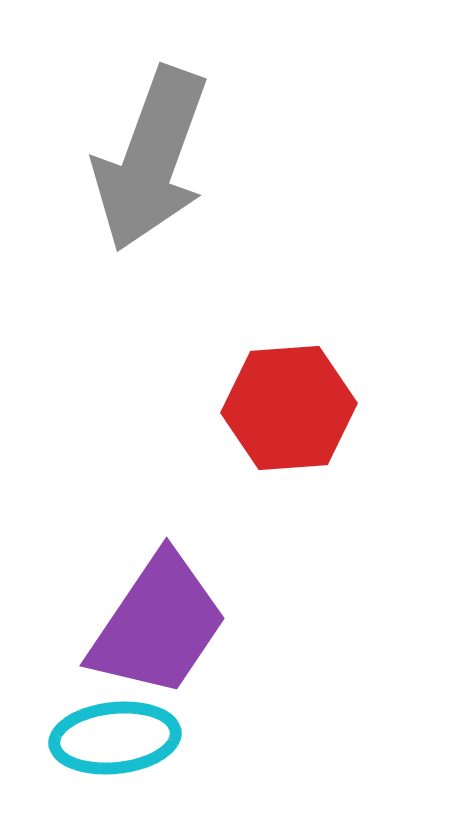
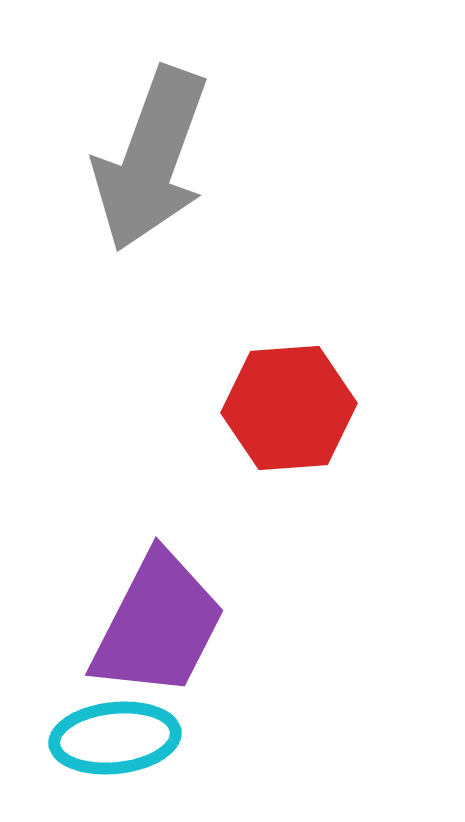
purple trapezoid: rotated 7 degrees counterclockwise
